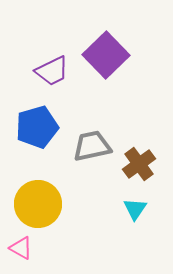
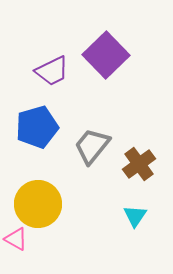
gray trapezoid: rotated 39 degrees counterclockwise
cyan triangle: moved 7 px down
pink triangle: moved 5 px left, 9 px up
